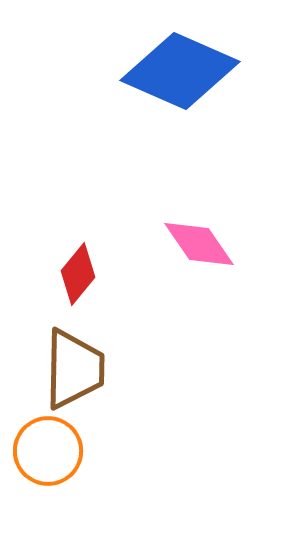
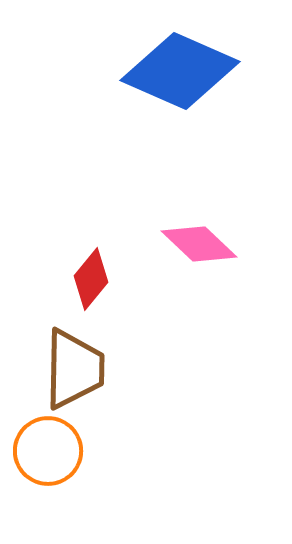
pink diamond: rotated 12 degrees counterclockwise
red diamond: moved 13 px right, 5 px down
